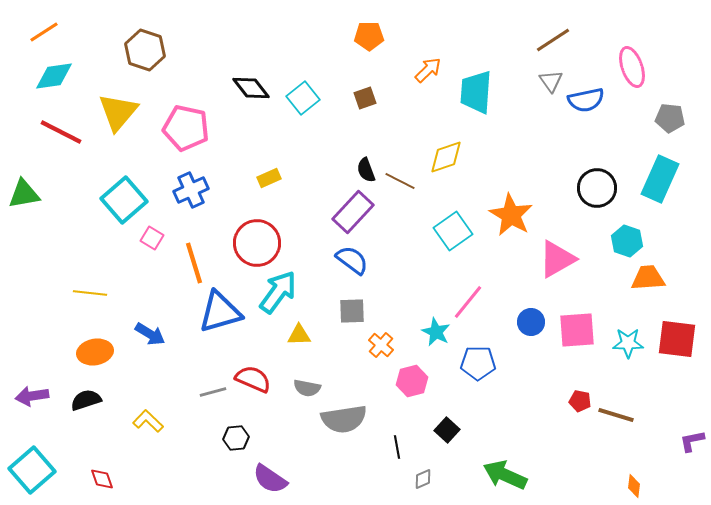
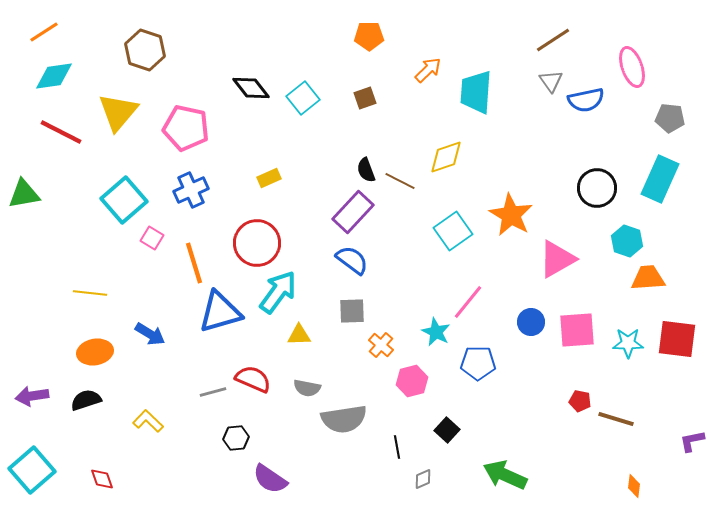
brown line at (616, 415): moved 4 px down
